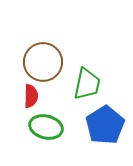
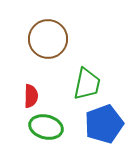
brown circle: moved 5 px right, 23 px up
blue pentagon: moved 1 px left, 1 px up; rotated 12 degrees clockwise
